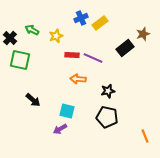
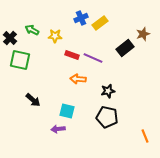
yellow star: moved 1 px left; rotated 24 degrees clockwise
red rectangle: rotated 16 degrees clockwise
purple arrow: moved 2 px left; rotated 24 degrees clockwise
